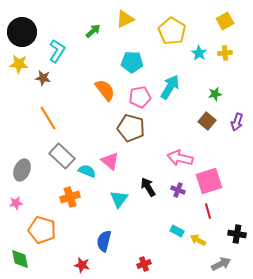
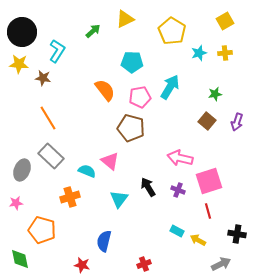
cyan star: rotated 21 degrees clockwise
gray rectangle: moved 11 px left
